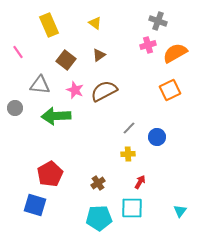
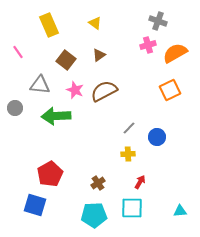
cyan triangle: rotated 48 degrees clockwise
cyan pentagon: moved 5 px left, 3 px up
